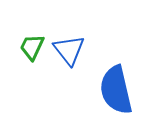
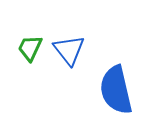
green trapezoid: moved 2 px left, 1 px down
